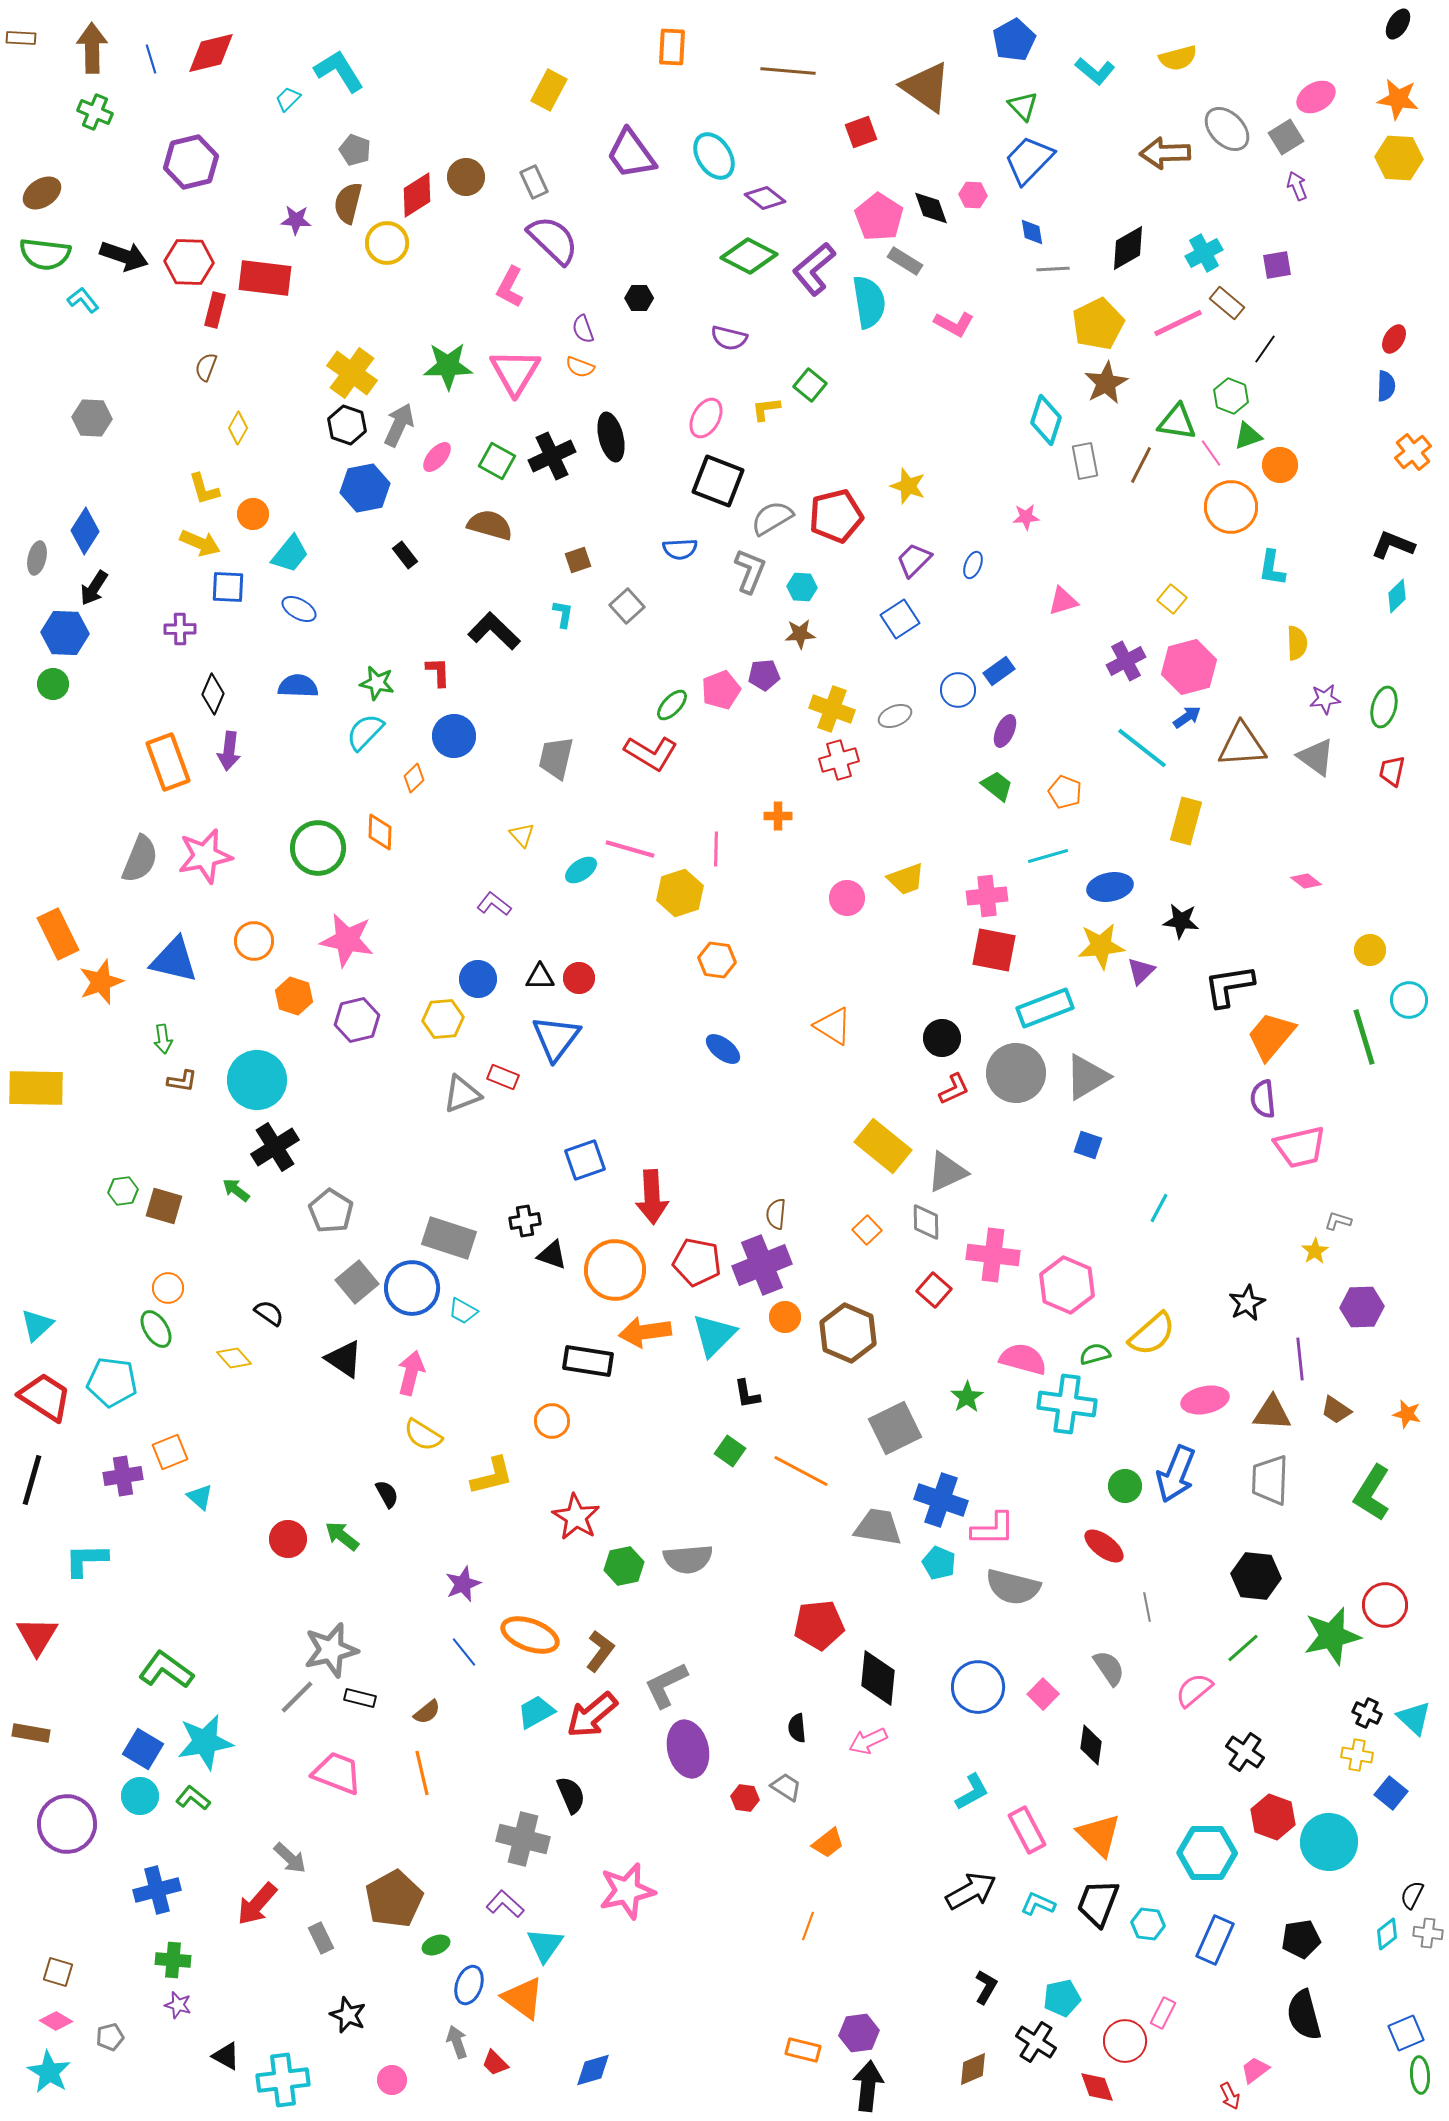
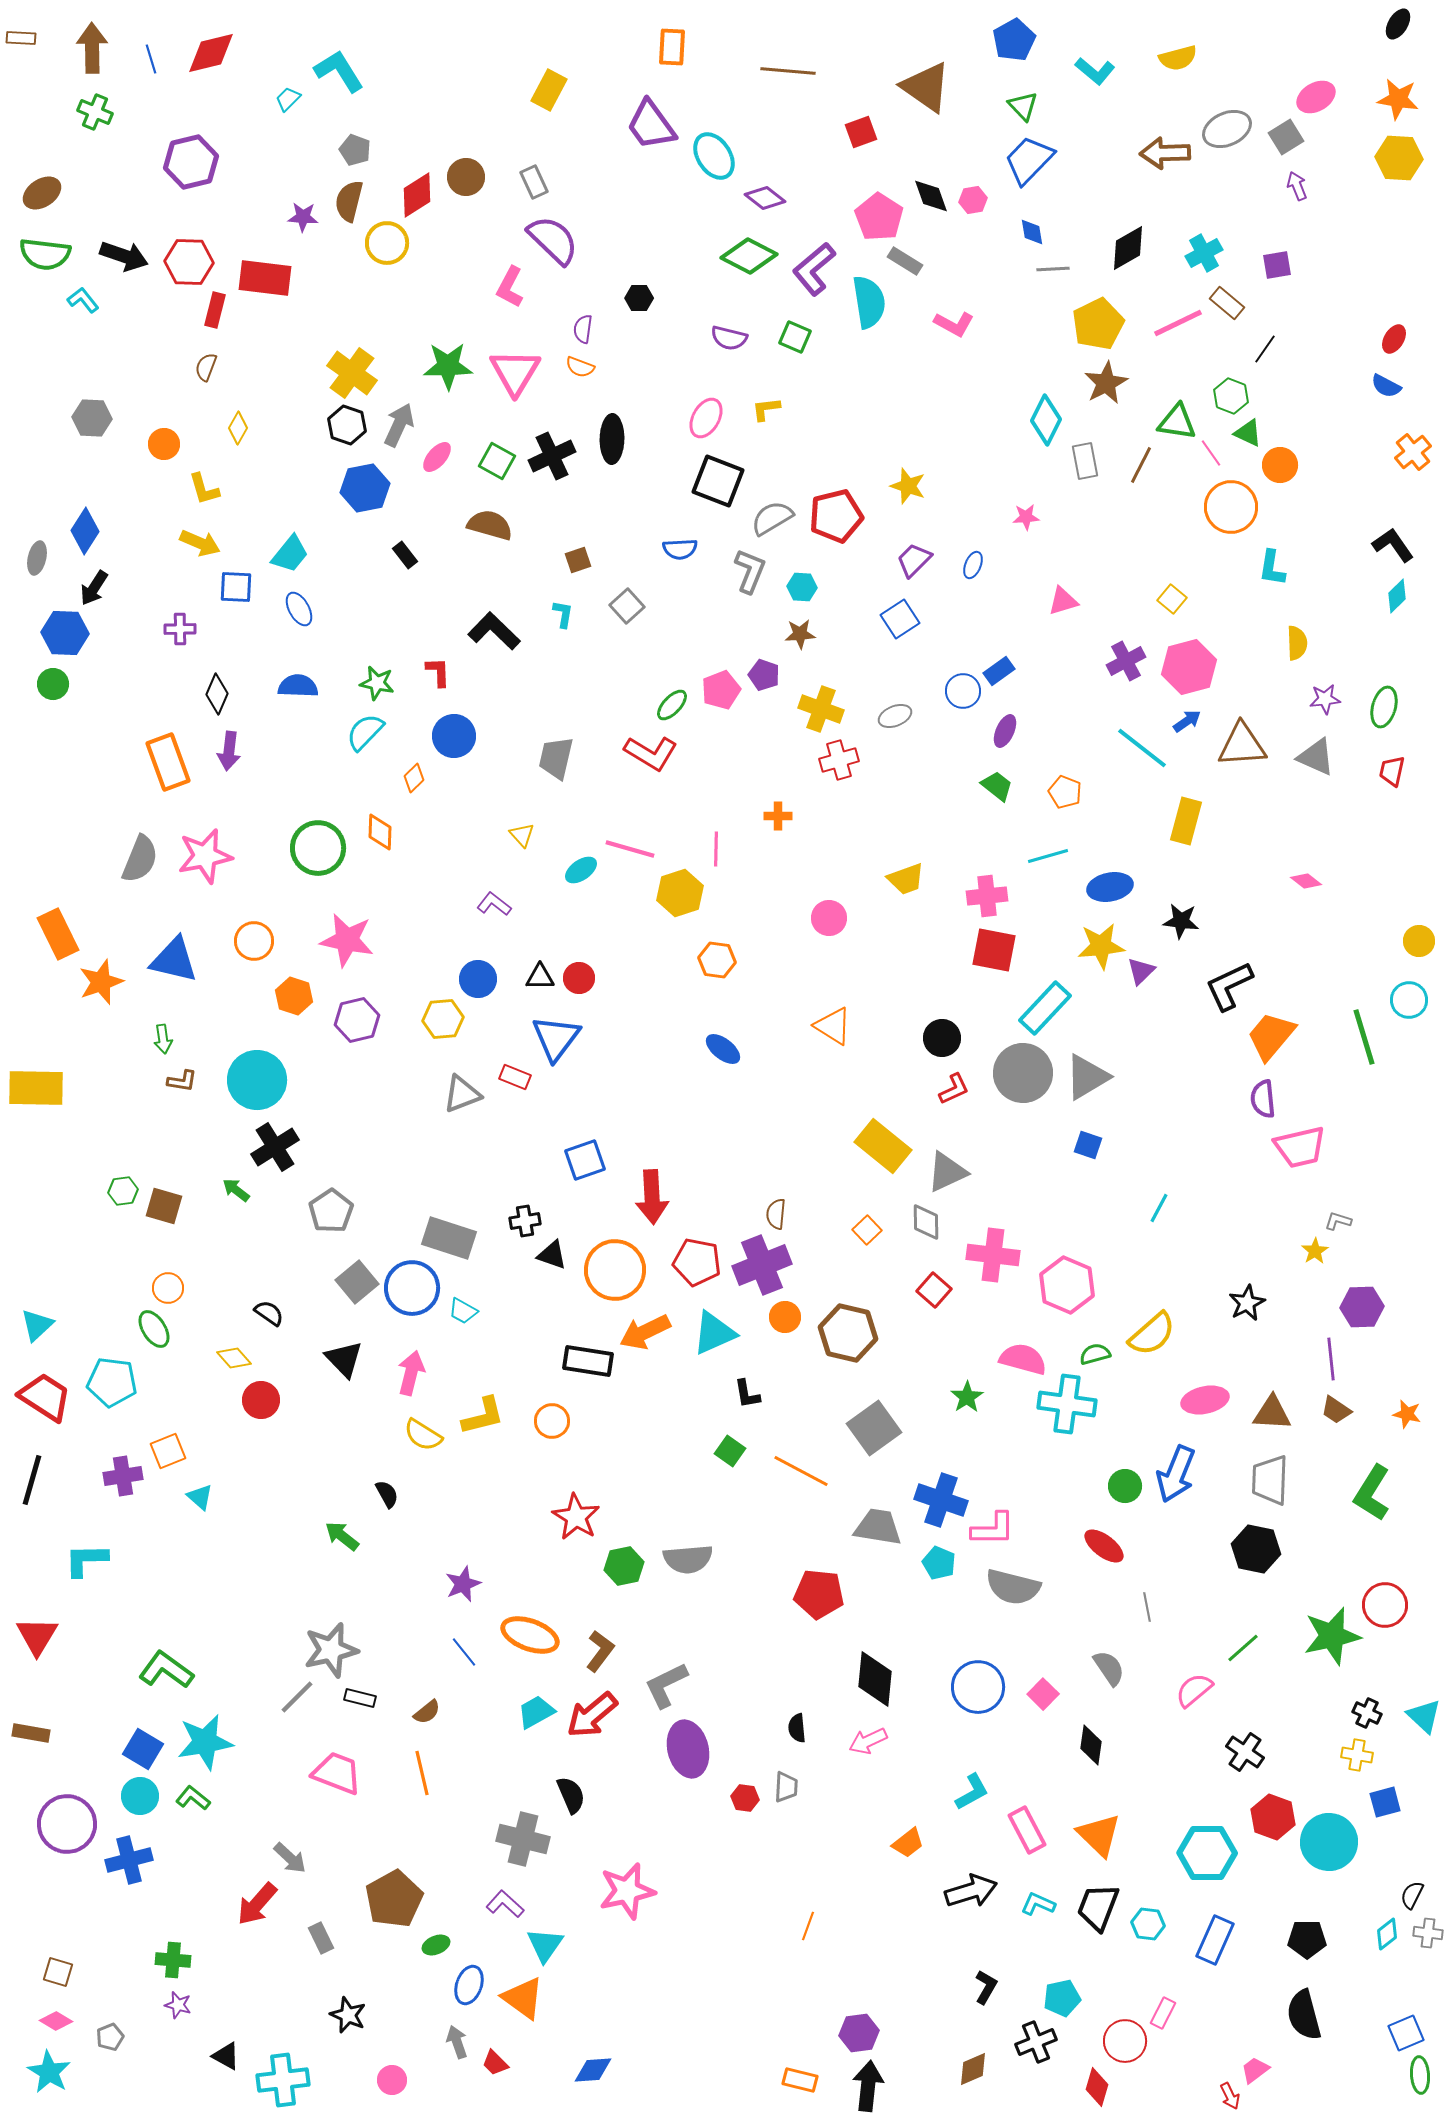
gray ellipse at (1227, 129): rotated 69 degrees counterclockwise
purple trapezoid at (631, 154): moved 20 px right, 29 px up
pink hexagon at (973, 195): moved 5 px down; rotated 12 degrees counterclockwise
brown semicircle at (348, 203): moved 1 px right, 2 px up
black diamond at (931, 208): moved 12 px up
purple star at (296, 220): moved 7 px right, 3 px up
purple semicircle at (583, 329): rotated 28 degrees clockwise
green square at (810, 385): moved 15 px left, 48 px up; rotated 16 degrees counterclockwise
blue semicircle at (1386, 386): rotated 116 degrees clockwise
cyan diamond at (1046, 420): rotated 9 degrees clockwise
green triangle at (1248, 436): moved 3 px up; rotated 44 degrees clockwise
black ellipse at (611, 437): moved 1 px right, 2 px down; rotated 15 degrees clockwise
orange circle at (253, 514): moved 89 px left, 70 px up
black L-shape at (1393, 545): rotated 33 degrees clockwise
blue square at (228, 587): moved 8 px right
blue ellipse at (299, 609): rotated 32 degrees clockwise
purple pentagon at (764, 675): rotated 24 degrees clockwise
blue circle at (958, 690): moved 5 px right, 1 px down
black diamond at (213, 694): moved 4 px right
yellow cross at (832, 709): moved 11 px left
blue arrow at (1187, 717): moved 4 px down
gray triangle at (1316, 757): rotated 12 degrees counterclockwise
pink circle at (847, 898): moved 18 px left, 20 px down
yellow circle at (1370, 950): moved 49 px right, 9 px up
black L-shape at (1229, 986): rotated 16 degrees counterclockwise
cyan rectangle at (1045, 1008): rotated 26 degrees counterclockwise
gray circle at (1016, 1073): moved 7 px right
red rectangle at (503, 1077): moved 12 px right
gray pentagon at (331, 1211): rotated 6 degrees clockwise
green ellipse at (156, 1329): moved 2 px left
orange arrow at (645, 1332): rotated 18 degrees counterclockwise
brown hexagon at (848, 1333): rotated 10 degrees counterclockwise
cyan triangle at (714, 1335): moved 2 px up; rotated 21 degrees clockwise
black triangle at (344, 1359): rotated 12 degrees clockwise
purple line at (1300, 1359): moved 31 px right
gray square at (895, 1428): moved 21 px left; rotated 10 degrees counterclockwise
orange square at (170, 1452): moved 2 px left, 1 px up
yellow L-shape at (492, 1476): moved 9 px left, 60 px up
red circle at (288, 1539): moved 27 px left, 139 px up
black hexagon at (1256, 1576): moved 27 px up; rotated 6 degrees clockwise
red pentagon at (819, 1625): moved 31 px up; rotated 12 degrees clockwise
black diamond at (878, 1678): moved 3 px left, 1 px down
cyan triangle at (1414, 1718): moved 10 px right, 2 px up
gray trapezoid at (786, 1787): rotated 60 degrees clockwise
blue square at (1391, 1793): moved 6 px left, 9 px down; rotated 36 degrees clockwise
orange trapezoid at (828, 1843): moved 80 px right
blue cross at (157, 1890): moved 28 px left, 30 px up
black arrow at (971, 1891): rotated 12 degrees clockwise
black trapezoid at (1098, 1903): moved 4 px down
black pentagon at (1301, 1939): moved 6 px right; rotated 9 degrees clockwise
gray pentagon at (110, 2037): rotated 8 degrees counterclockwise
black cross at (1036, 2042): rotated 36 degrees clockwise
orange rectangle at (803, 2050): moved 3 px left, 30 px down
blue diamond at (593, 2070): rotated 12 degrees clockwise
red diamond at (1097, 2087): rotated 36 degrees clockwise
